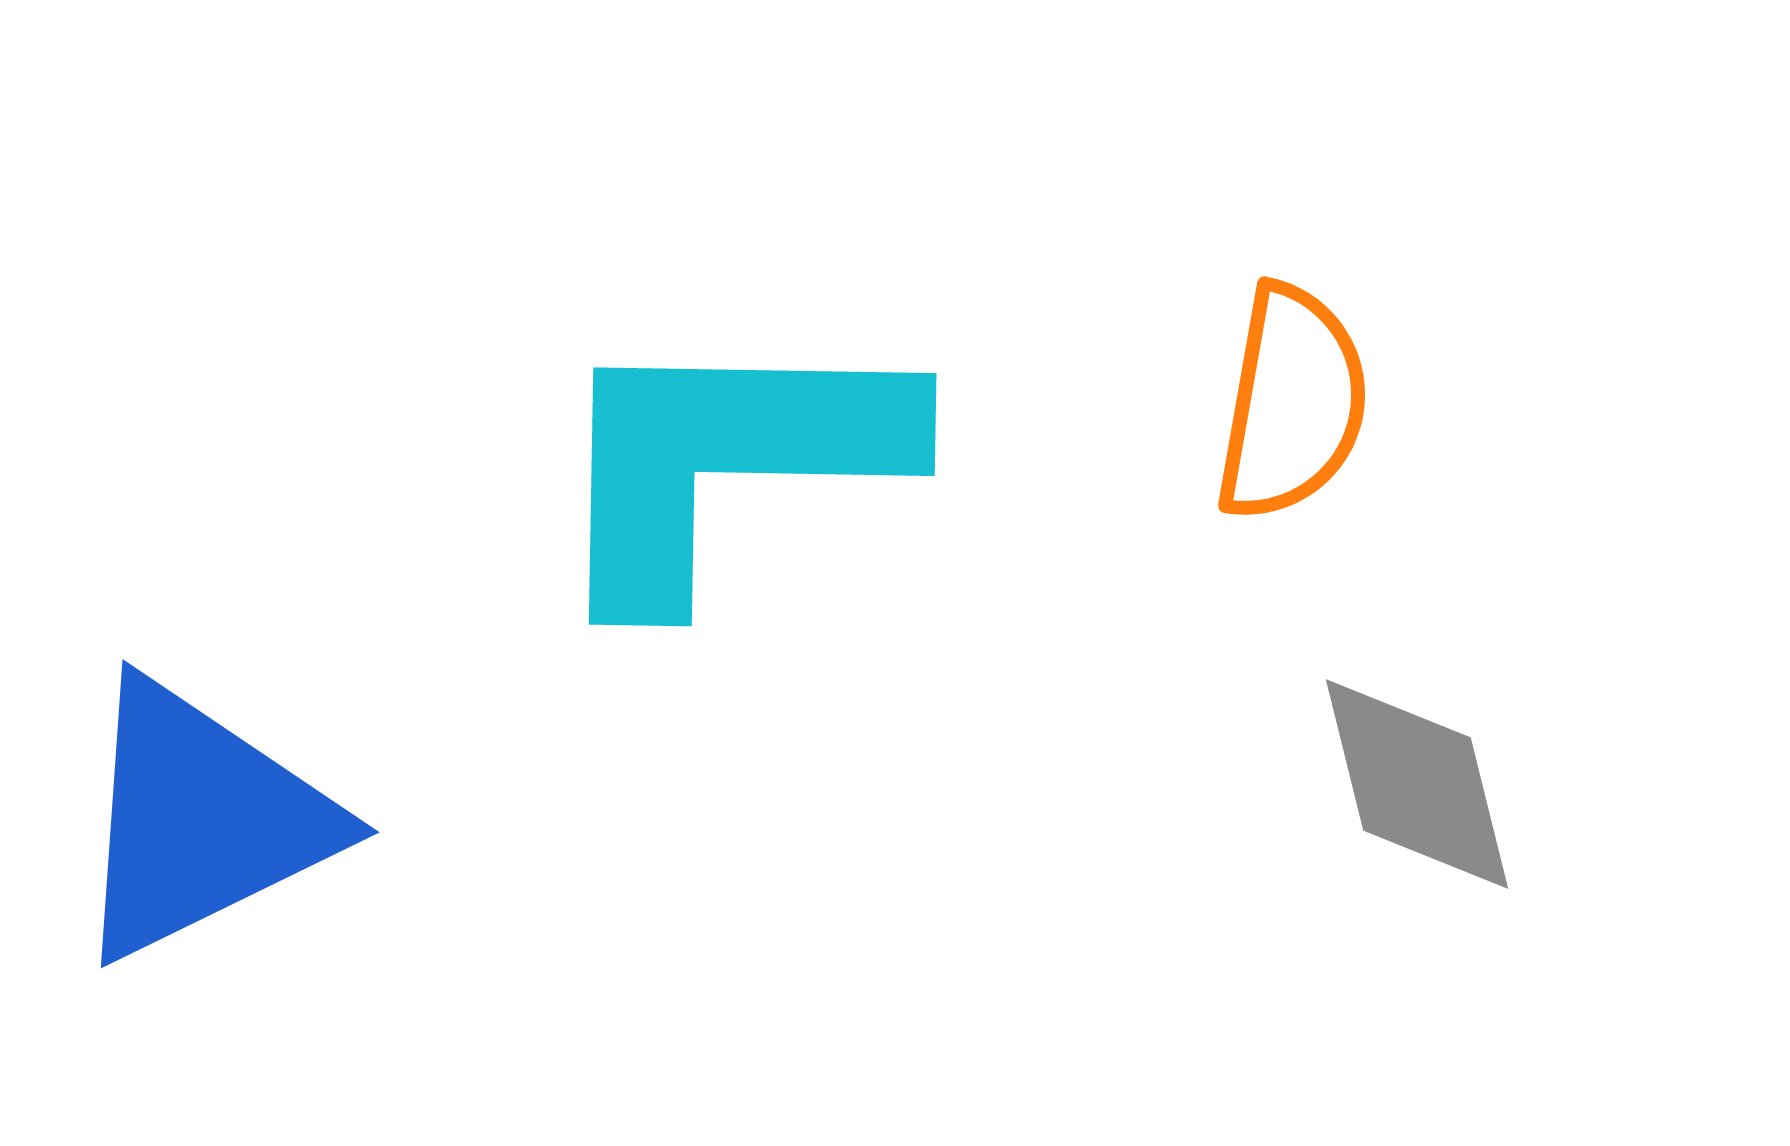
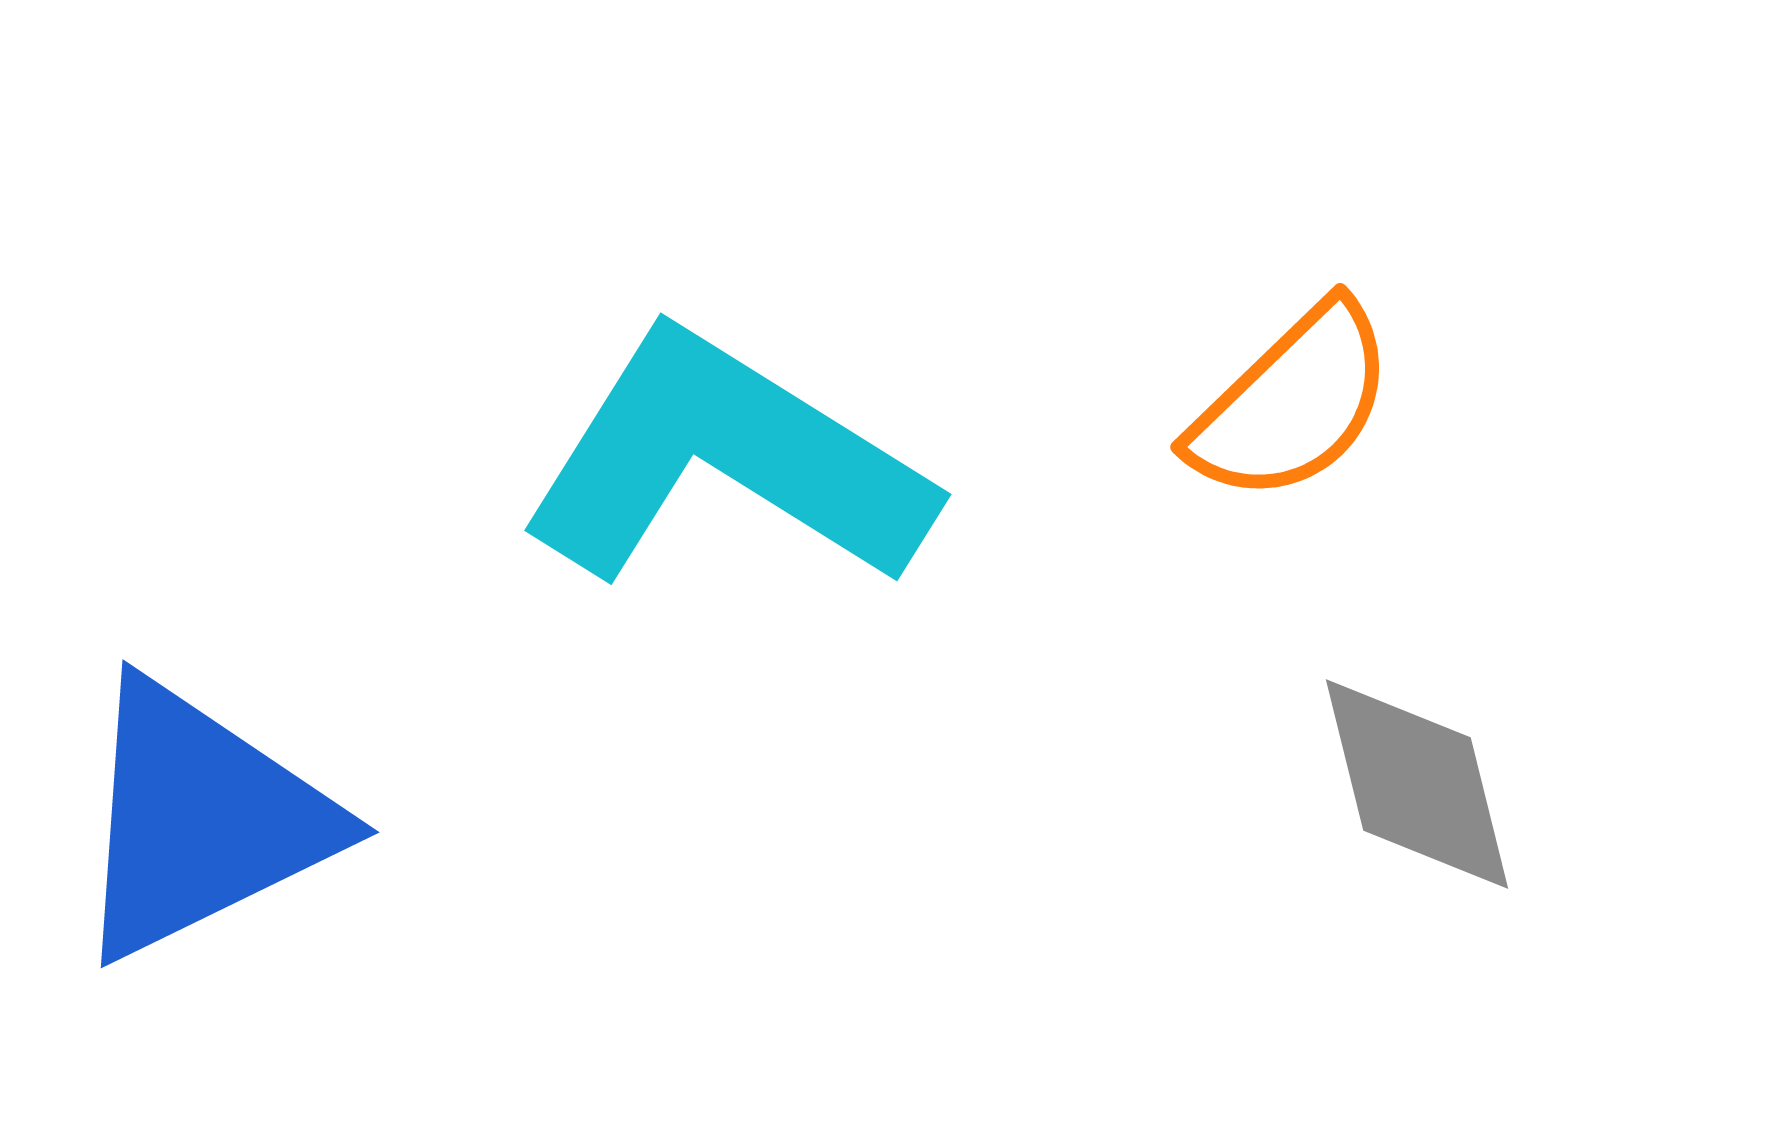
orange semicircle: rotated 36 degrees clockwise
cyan L-shape: rotated 31 degrees clockwise
